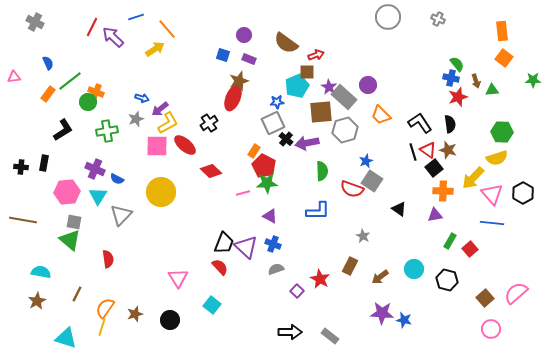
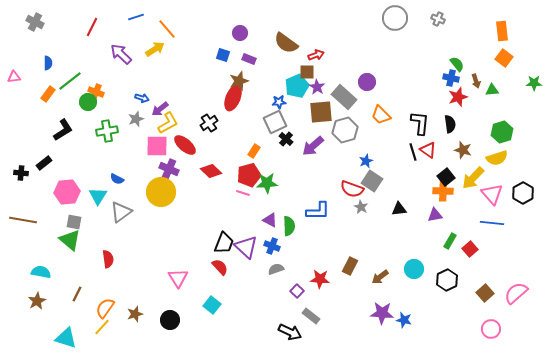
gray circle at (388, 17): moved 7 px right, 1 px down
purple circle at (244, 35): moved 4 px left, 2 px up
purple arrow at (113, 37): moved 8 px right, 17 px down
blue semicircle at (48, 63): rotated 24 degrees clockwise
green star at (533, 80): moved 1 px right, 3 px down
purple circle at (368, 85): moved 1 px left, 3 px up
purple star at (329, 87): moved 12 px left
blue star at (277, 102): moved 2 px right
gray square at (273, 123): moved 2 px right, 1 px up
black L-shape at (420, 123): rotated 40 degrees clockwise
green hexagon at (502, 132): rotated 20 degrees counterclockwise
purple arrow at (307, 143): moved 6 px right, 3 px down; rotated 30 degrees counterclockwise
brown star at (448, 150): moved 15 px right
black rectangle at (44, 163): rotated 42 degrees clockwise
red pentagon at (264, 166): moved 15 px left, 9 px down; rotated 30 degrees clockwise
black cross at (21, 167): moved 6 px down
black square at (434, 168): moved 12 px right, 9 px down
purple cross at (95, 169): moved 74 px right
green semicircle at (322, 171): moved 33 px left, 55 px down
pink line at (243, 193): rotated 32 degrees clockwise
black triangle at (399, 209): rotated 42 degrees counterclockwise
gray triangle at (121, 215): moved 3 px up; rotated 10 degrees clockwise
purple triangle at (270, 216): moved 4 px down
gray star at (363, 236): moved 2 px left, 29 px up
blue cross at (273, 244): moved 1 px left, 2 px down
red star at (320, 279): rotated 24 degrees counterclockwise
black hexagon at (447, 280): rotated 20 degrees clockwise
brown square at (485, 298): moved 5 px up
yellow line at (102, 327): rotated 24 degrees clockwise
black arrow at (290, 332): rotated 25 degrees clockwise
gray rectangle at (330, 336): moved 19 px left, 20 px up
